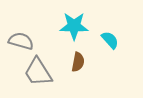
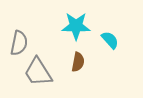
cyan star: moved 2 px right
gray semicircle: moved 2 px left, 2 px down; rotated 85 degrees clockwise
